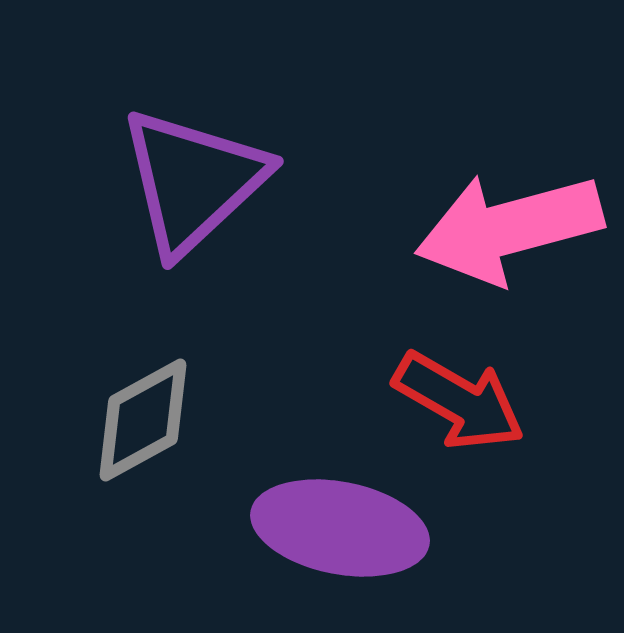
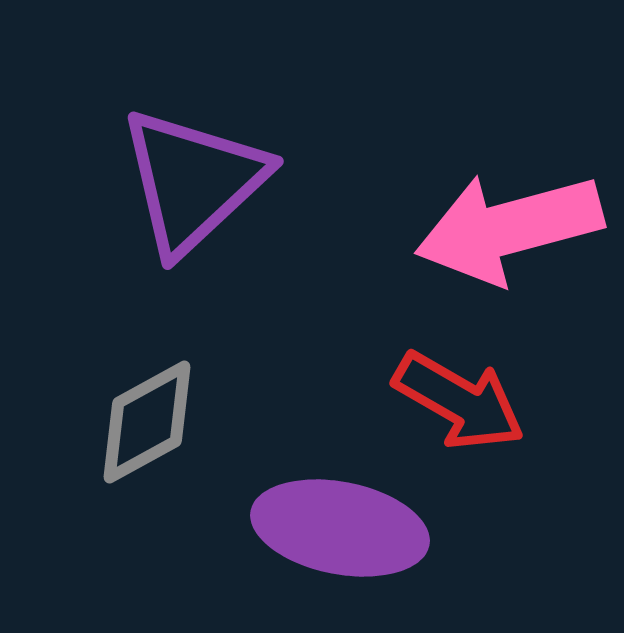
gray diamond: moved 4 px right, 2 px down
